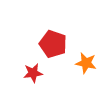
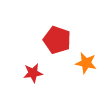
red pentagon: moved 4 px right, 4 px up
